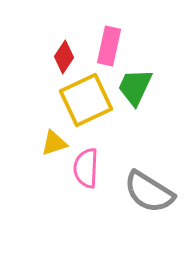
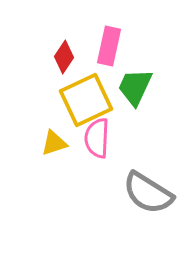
pink semicircle: moved 11 px right, 30 px up
gray semicircle: moved 1 px left, 1 px down
